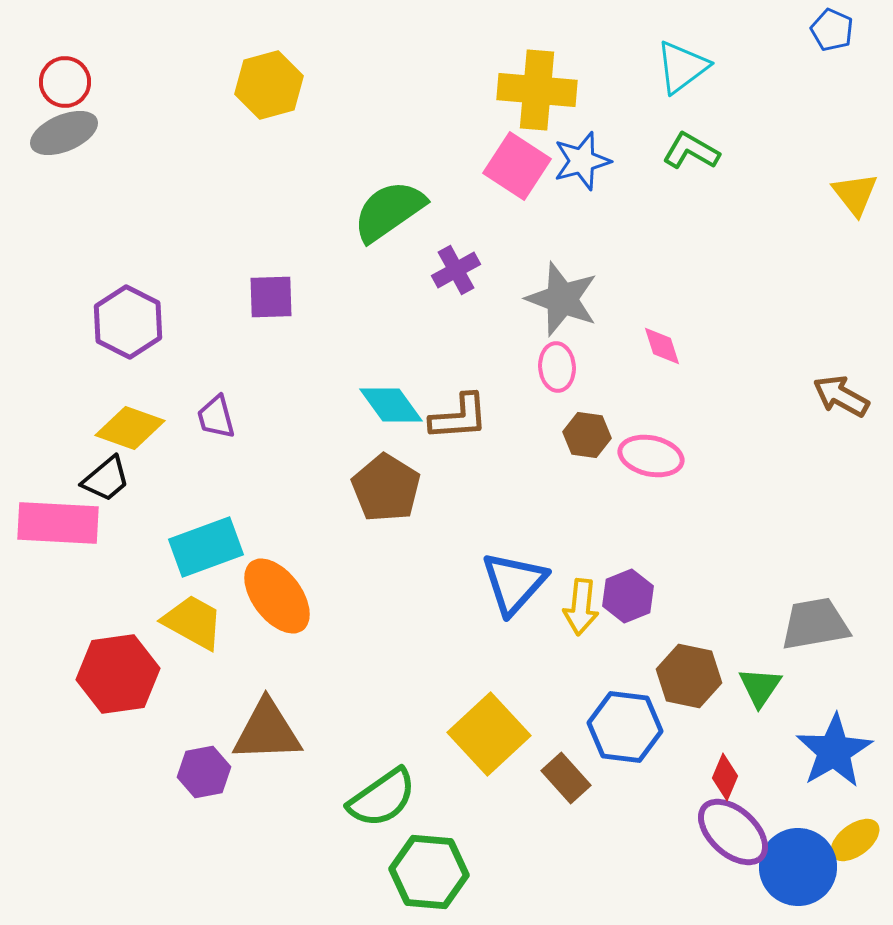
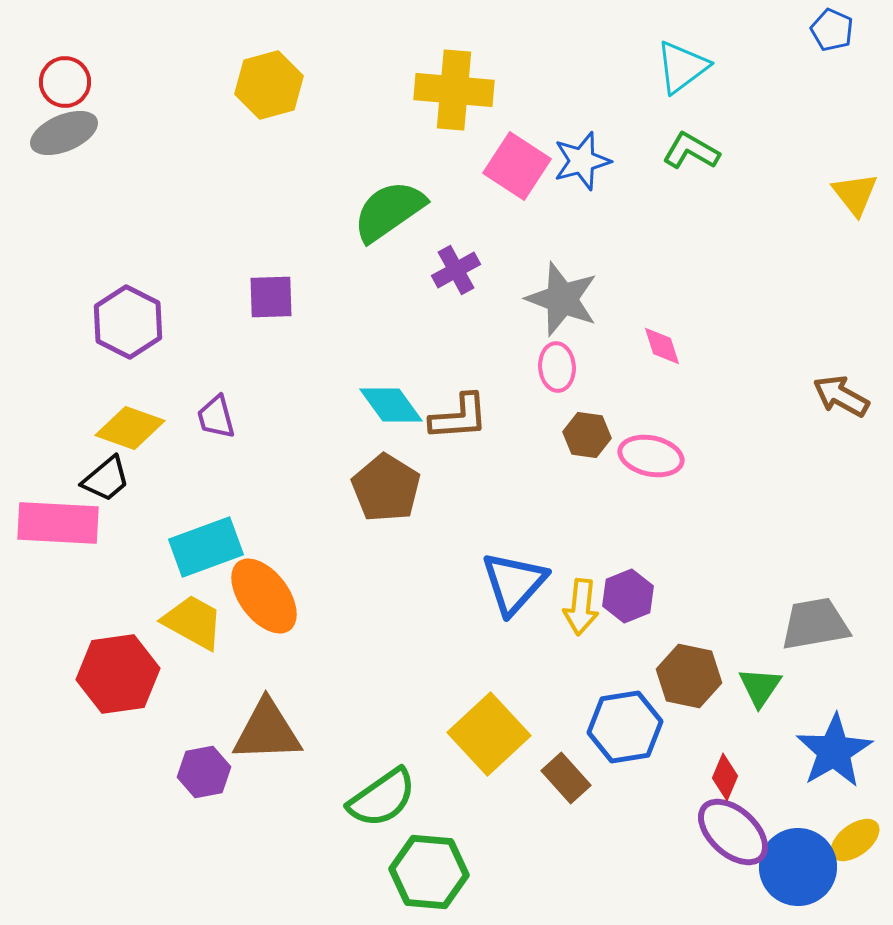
yellow cross at (537, 90): moved 83 px left
orange ellipse at (277, 596): moved 13 px left
blue hexagon at (625, 727): rotated 16 degrees counterclockwise
